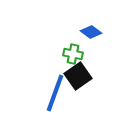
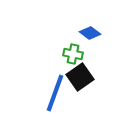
blue diamond: moved 1 px left, 1 px down
black square: moved 2 px right, 1 px down
